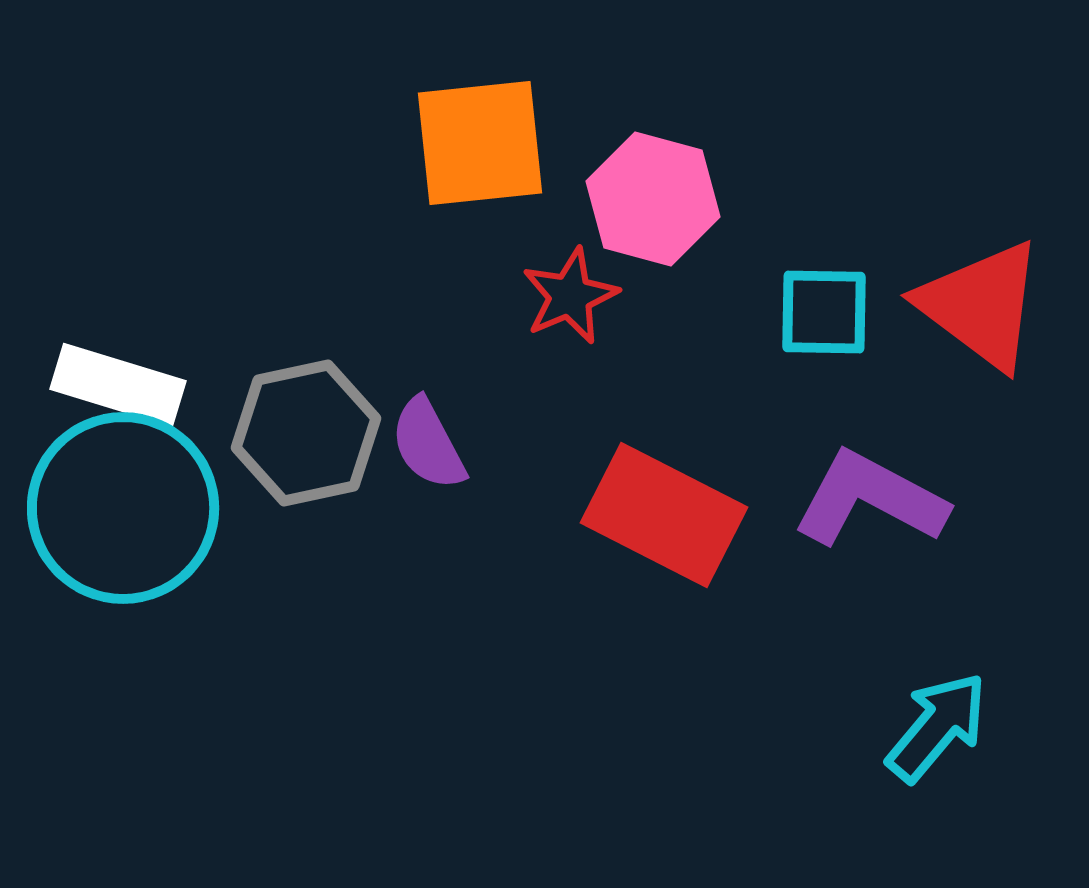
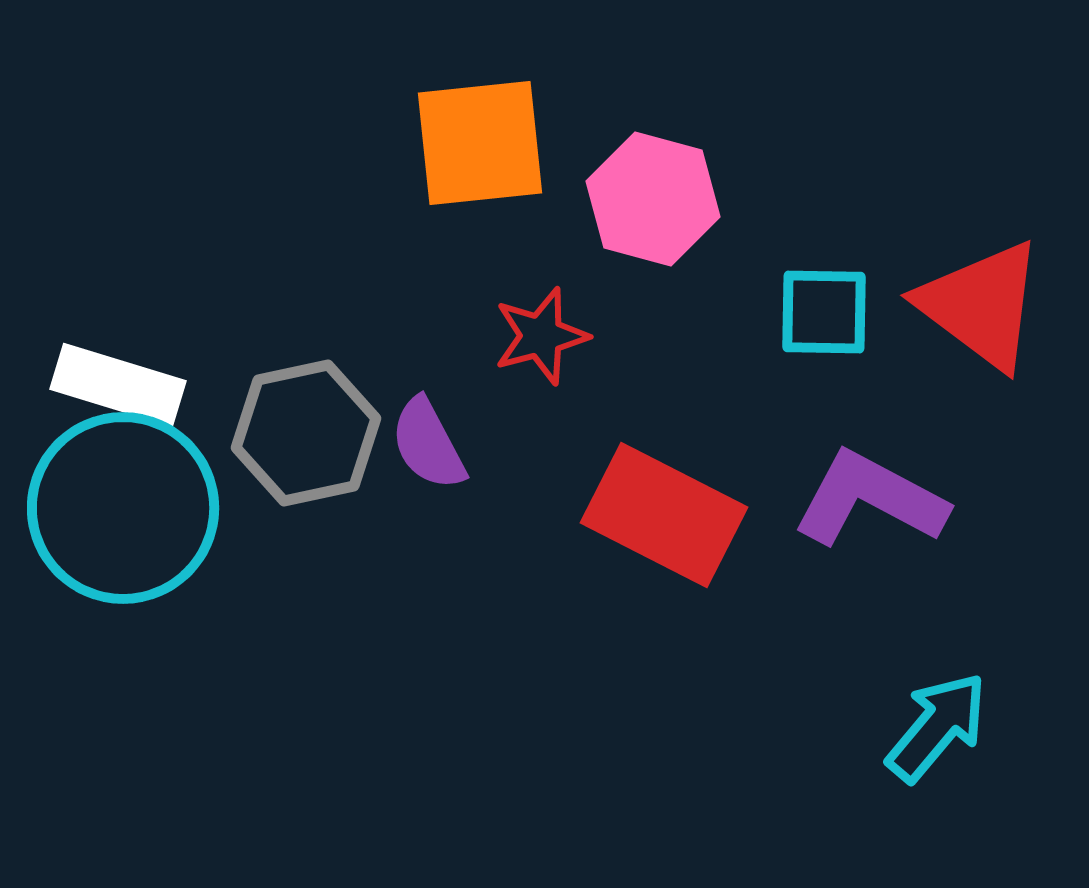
red star: moved 29 px left, 40 px down; rotated 8 degrees clockwise
